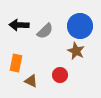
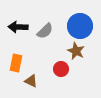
black arrow: moved 1 px left, 2 px down
red circle: moved 1 px right, 6 px up
